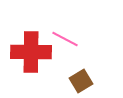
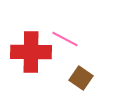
brown square: moved 3 px up; rotated 25 degrees counterclockwise
